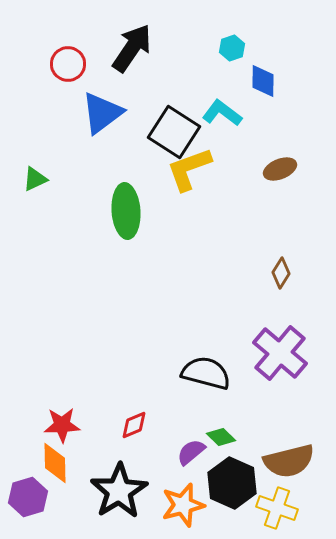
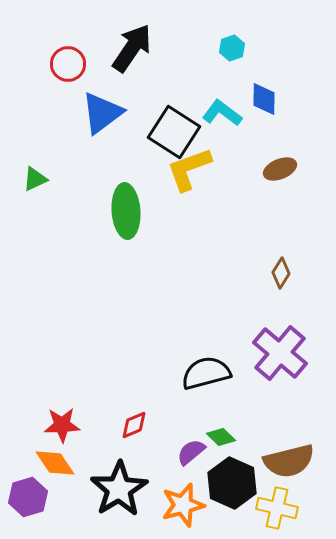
blue diamond: moved 1 px right, 18 px down
black semicircle: rotated 30 degrees counterclockwise
orange diamond: rotated 33 degrees counterclockwise
black star: moved 2 px up
yellow cross: rotated 6 degrees counterclockwise
